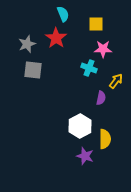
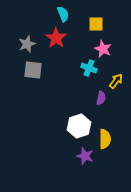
pink star: rotated 24 degrees clockwise
white hexagon: moved 1 px left; rotated 10 degrees clockwise
